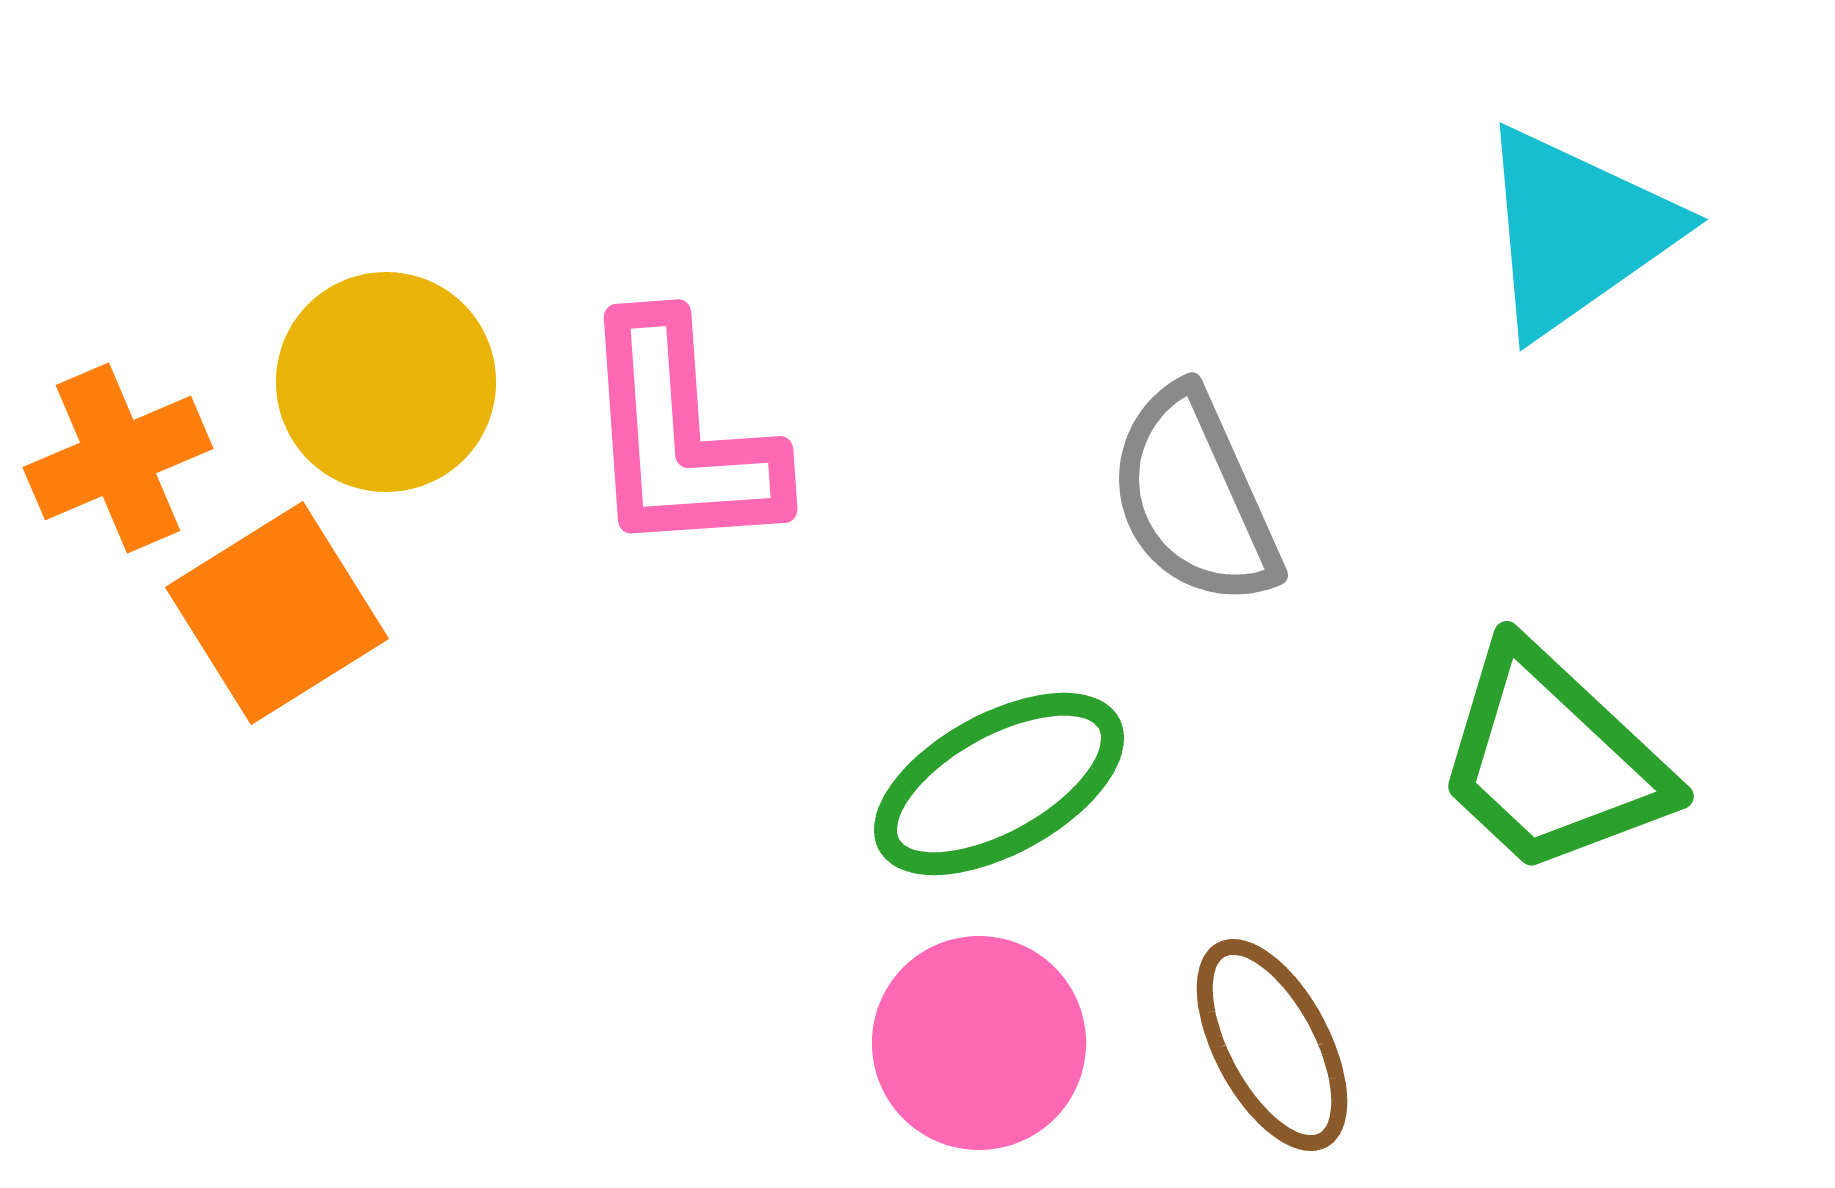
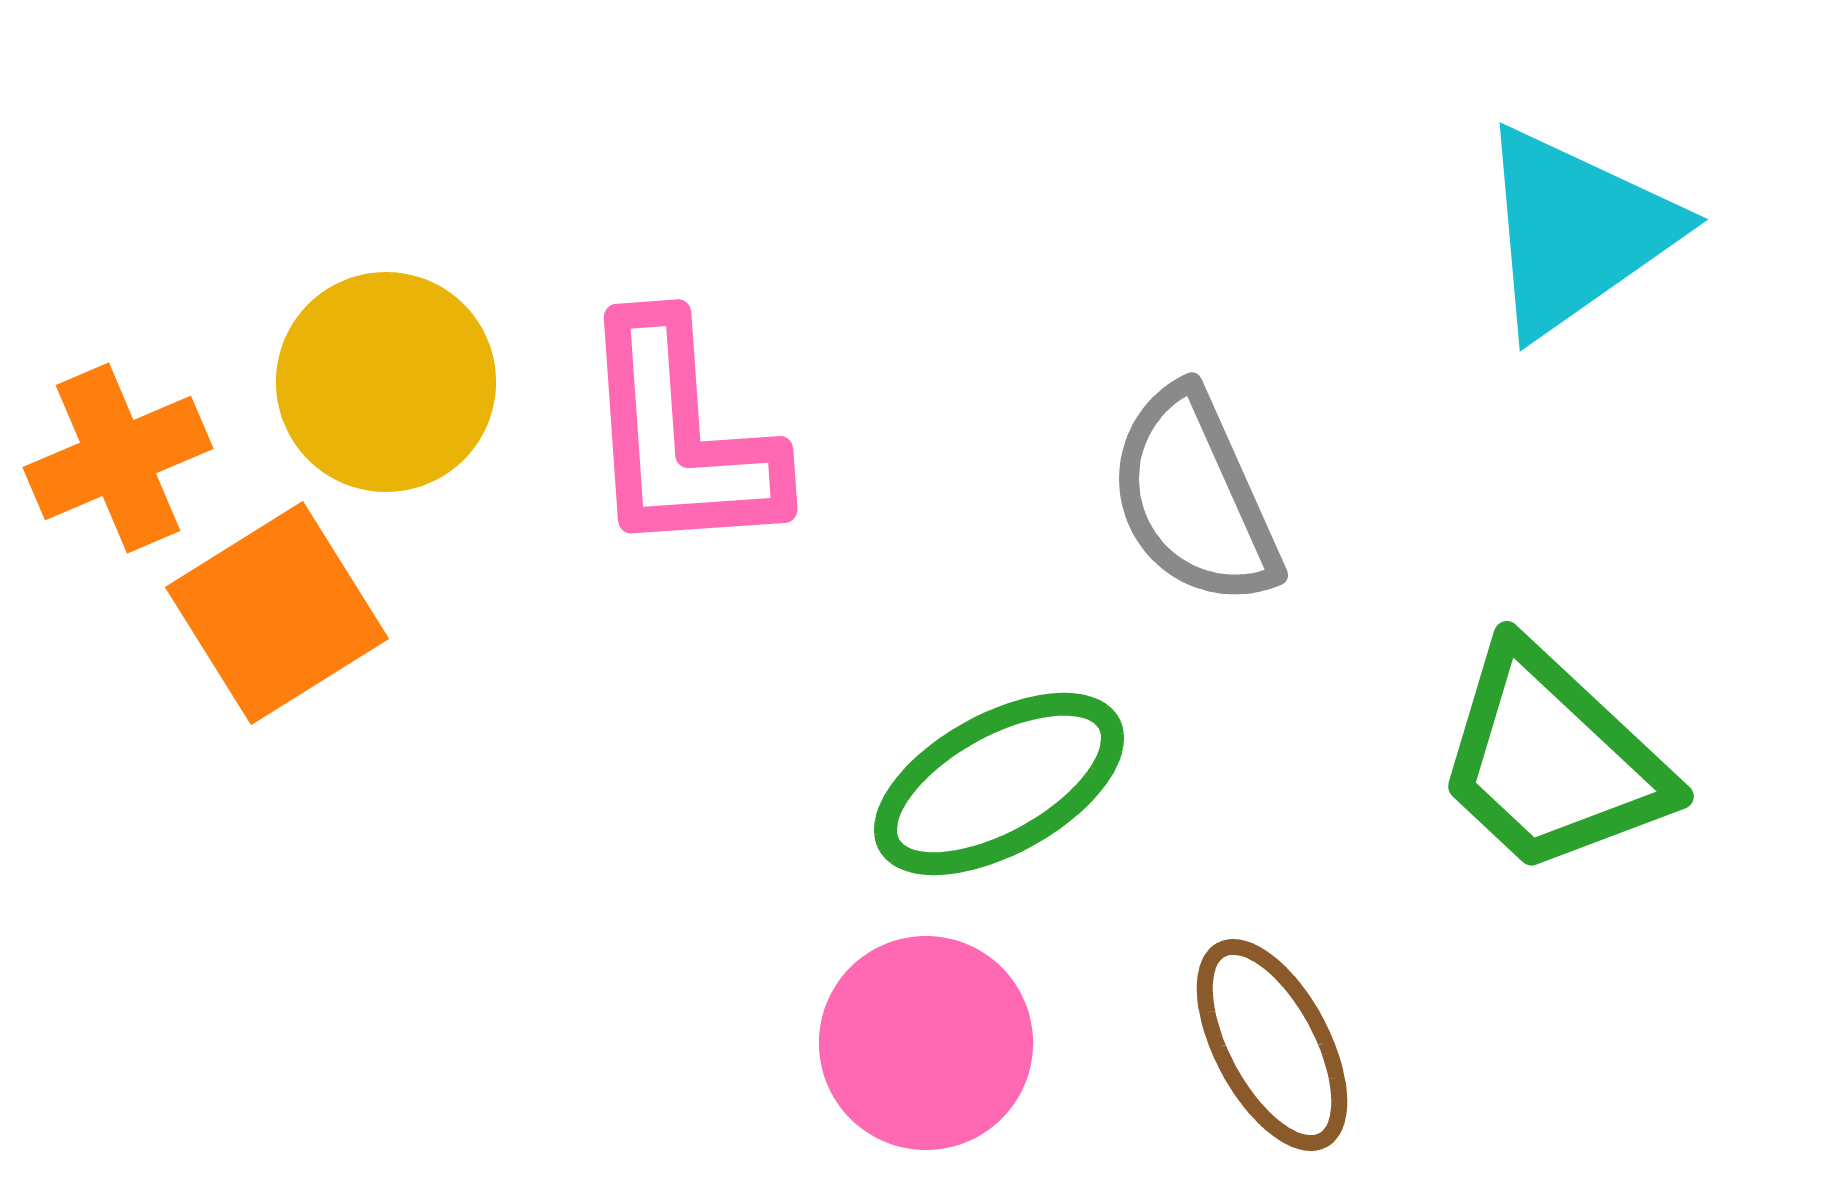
pink circle: moved 53 px left
